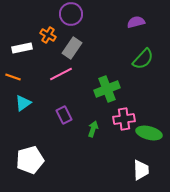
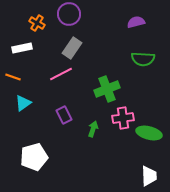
purple circle: moved 2 px left
orange cross: moved 11 px left, 12 px up
green semicircle: rotated 50 degrees clockwise
pink cross: moved 1 px left, 1 px up
white pentagon: moved 4 px right, 3 px up
white trapezoid: moved 8 px right, 6 px down
